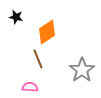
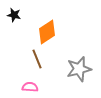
black star: moved 2 px left, 2 px up
brown line: moved 1 px left
gray star: moved 3 px left, 1 px up; rotated 20 degrees clockwise
